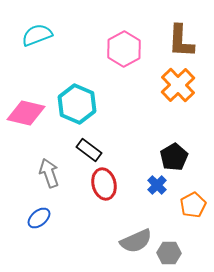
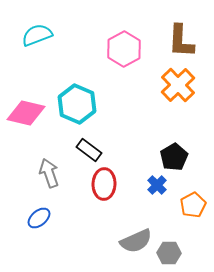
red ellipse: rotated 16 degrees clockwise
